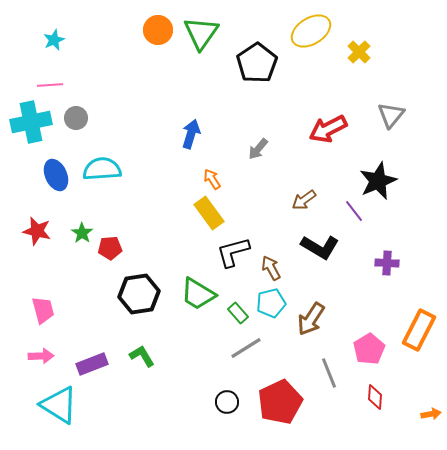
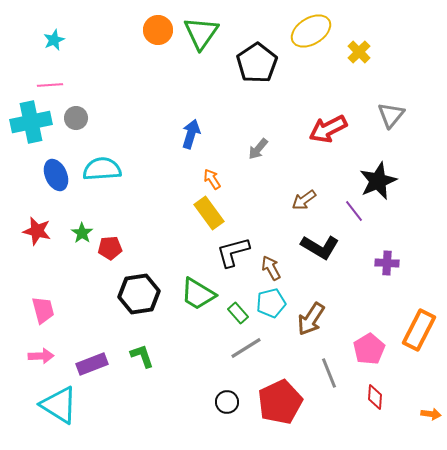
green L-shape at (142, 356): rotated 12 degrees clockwise
orange arrow at (431, 414): rotated 18 degrees clockwise
